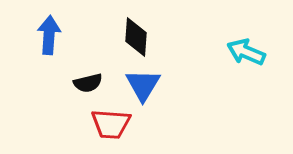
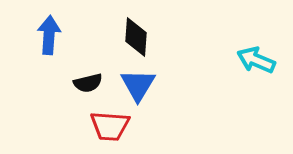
cyan arrow: moved 10 px right, 8 px down
blue triangle: moved 5 px left
red trapezoid: moved 1 px left, 2 px down
